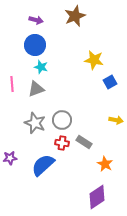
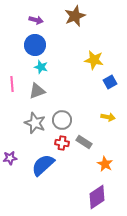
gray triangle: moved 1 px right, 2 px down
yellow arrow: moved 8 px left, 3 px up
